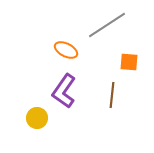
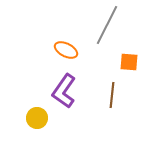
gray line: rotated 30 degrees counterclockwise
